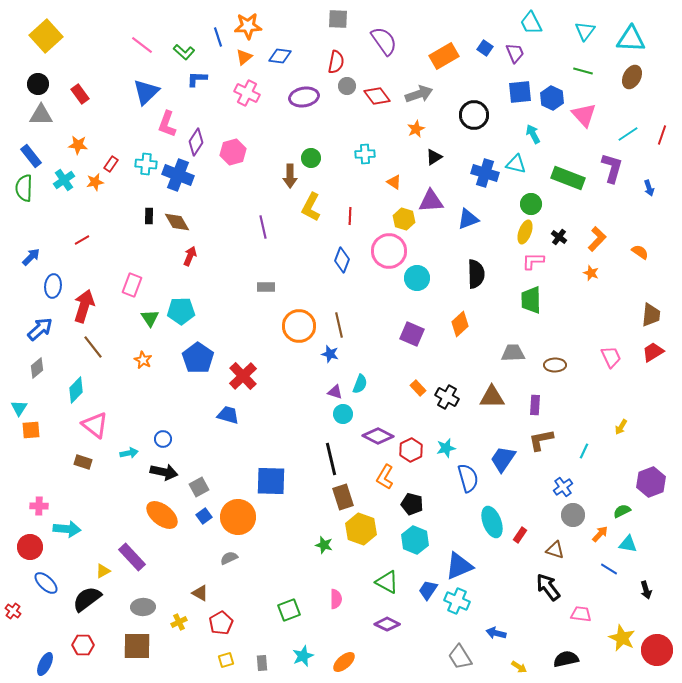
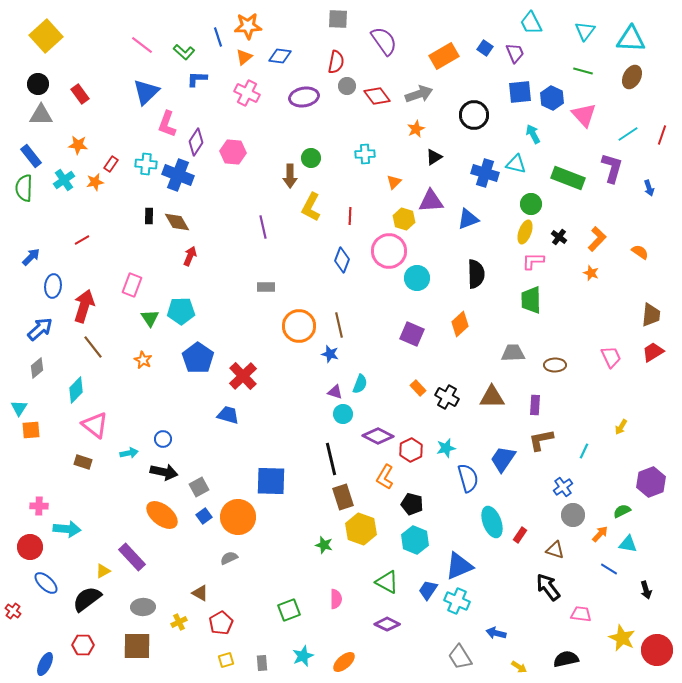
pink hexagon at (233, 152): rotated 20 degrees clockwise
orange triangle at (394, 182): rotated 42 degrees clockwise
